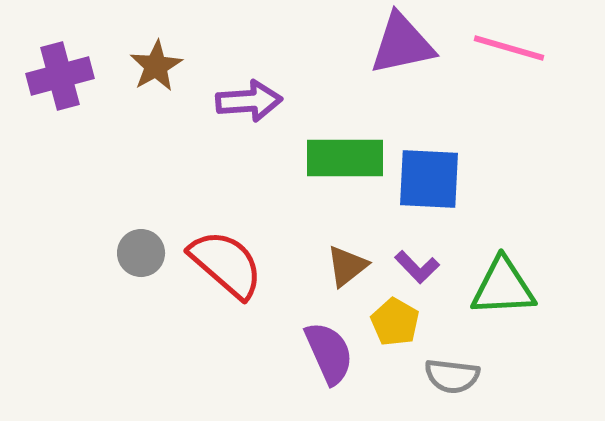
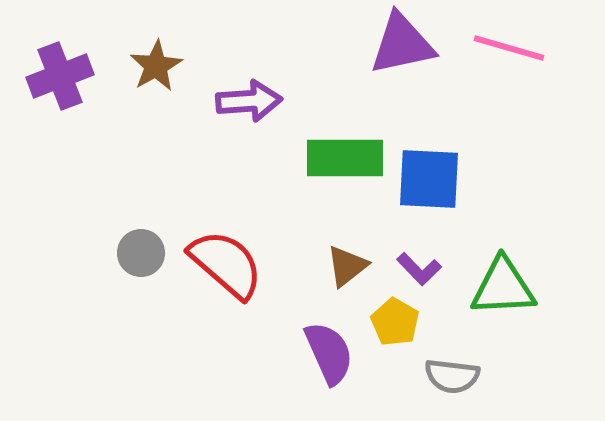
purple cross: rotated 6 degrees counterclockwise
purple L-shape: moved 2 px right, 2 px down
